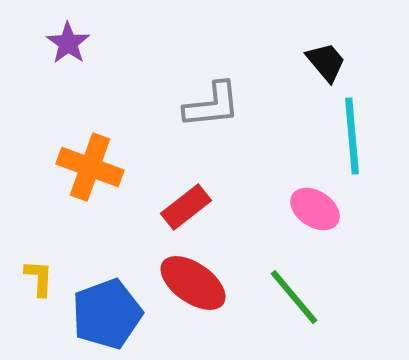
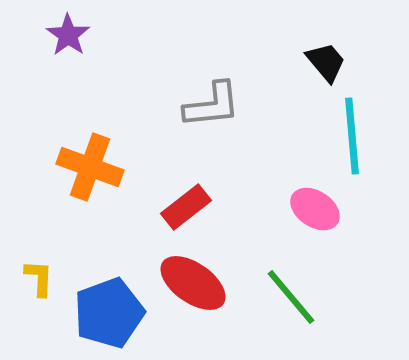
purple star: moved 8 px up
green line: moved 3 px left
blue pentagon: moved 2 px right, 1 px up
